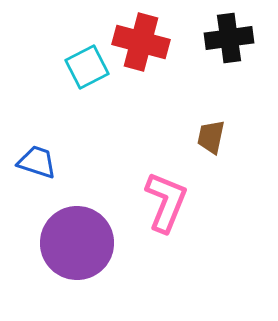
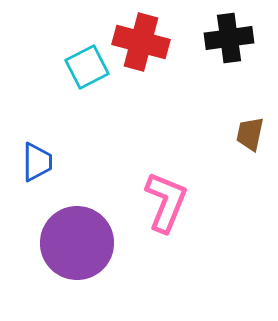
brown trapezoid: moved 39 px right, 3 px up
blue trapezoid: rotated 72 degrees clockwise
